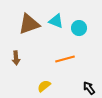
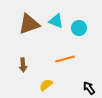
brown arrow: moved 7 px right, 7 px down
yellow semicircle: moved 2 px right, 1 px up
